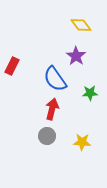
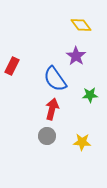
green star: moved 2 px down
